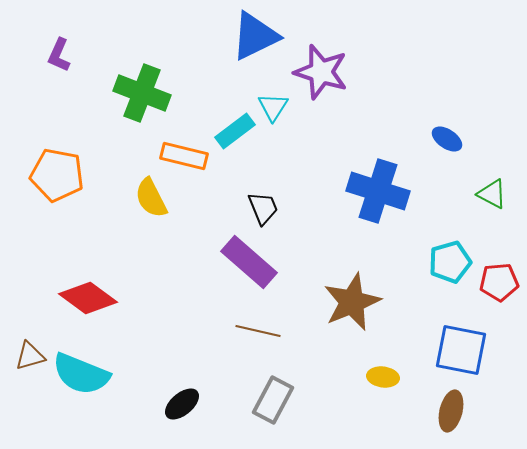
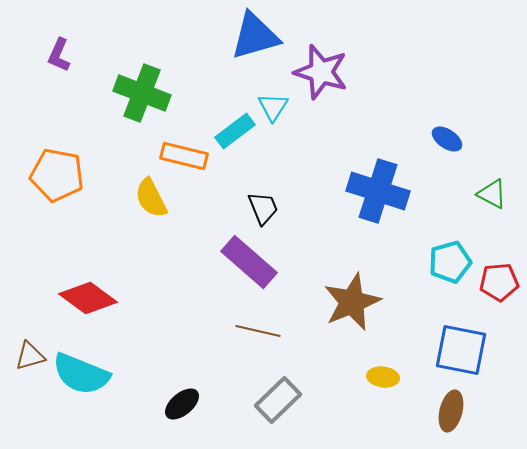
blue triangle: rotated 10 degrees clockwise
gray rectangle: moved 5 px right; rotated 18 degrees clockwise
